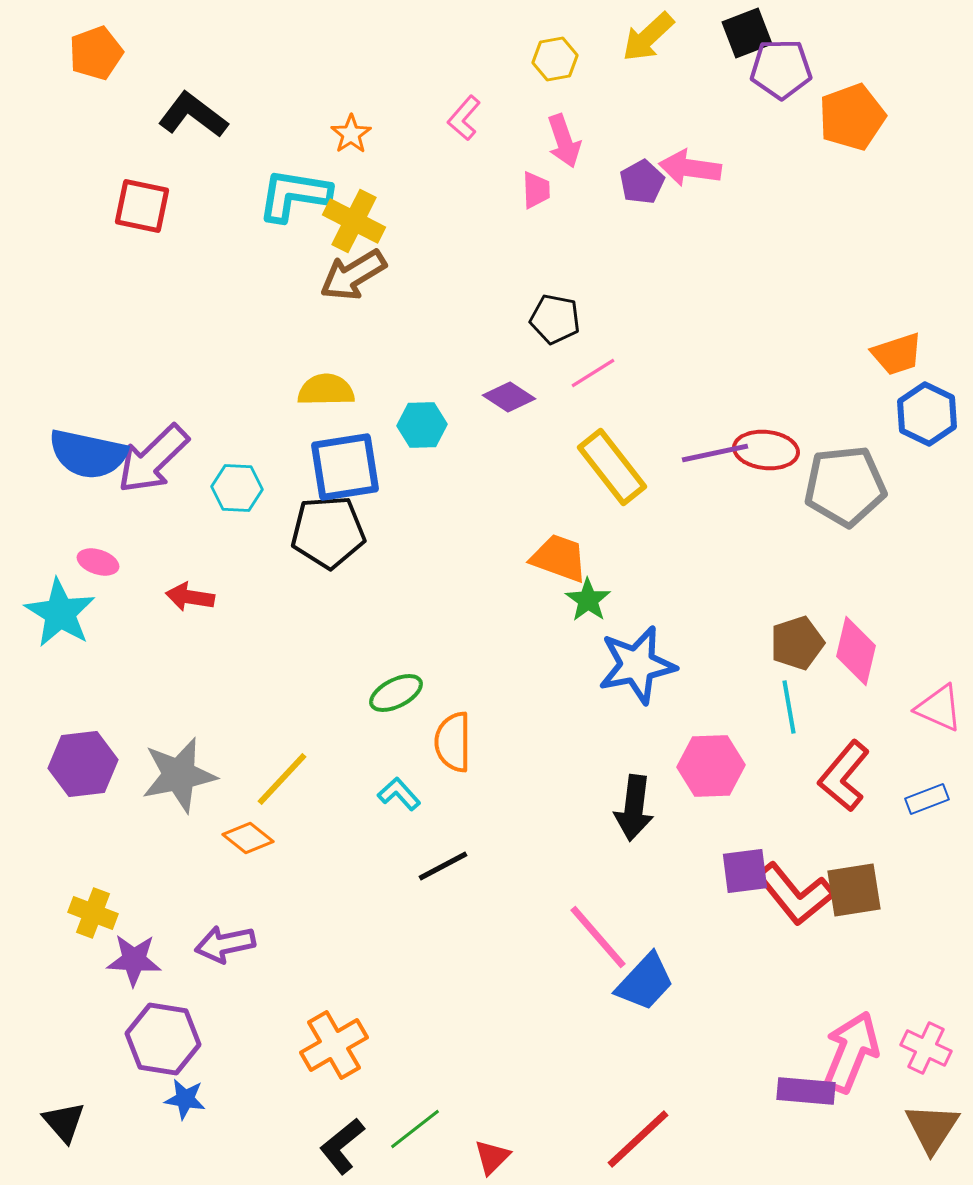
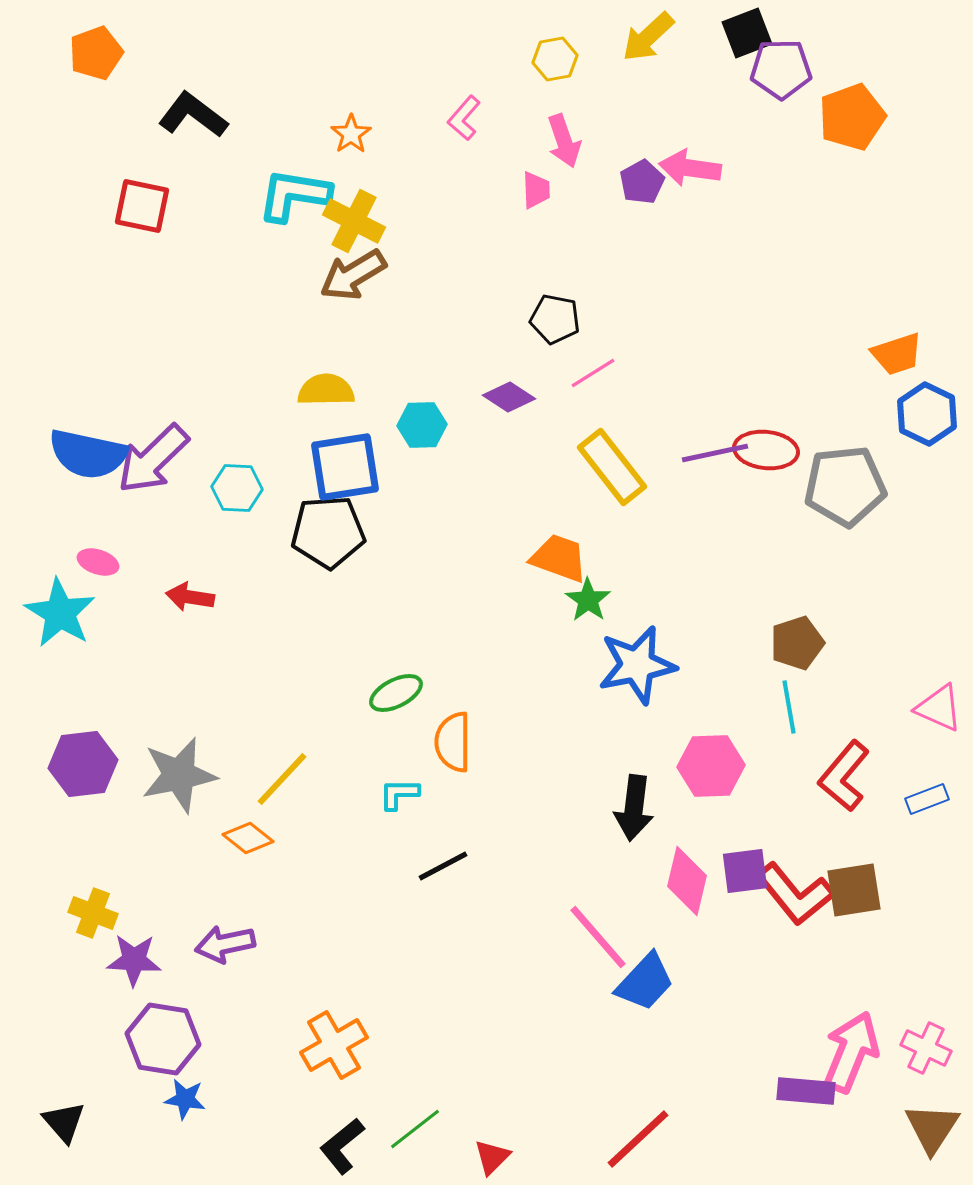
pink diamond at (856, 651): moved 169 px left, 230 px down
cyan L-shape at (399, 794): rotated 48 degrees counterclockwise
